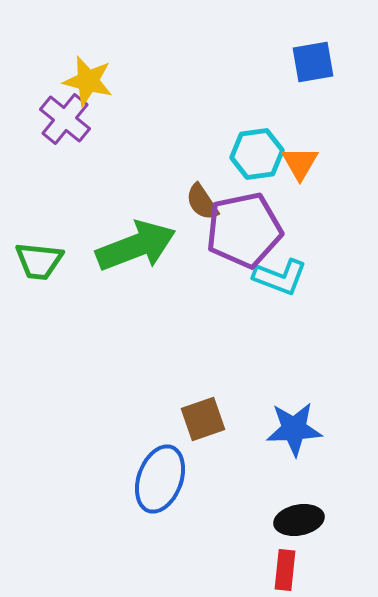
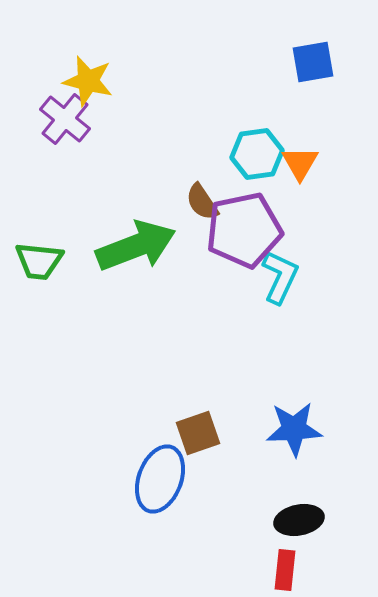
cyan L-shape: rotated 86 degrees counterclockwise
brown square: moved 5 px left, 14 px down
